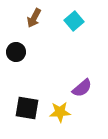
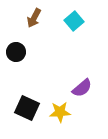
black square: rotated 15 degrees clockwise
